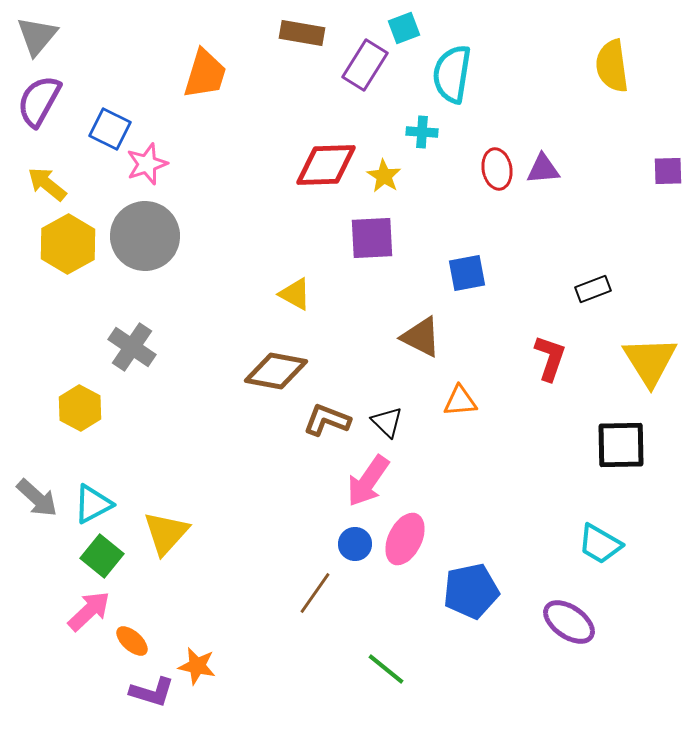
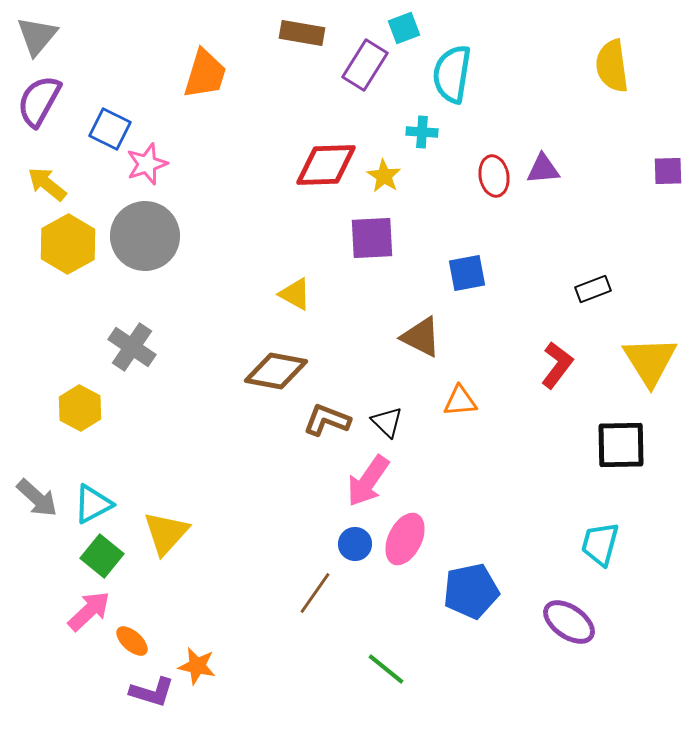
red ellipse at (497, 169): moved 3 px left, 7 px down
red L-shape at (550, 358): moved 7 px right, 7 px down; rotated 18 degrees clockwise
cyan trapezoid at (600, 544): rotated 75 degrees clockwise
